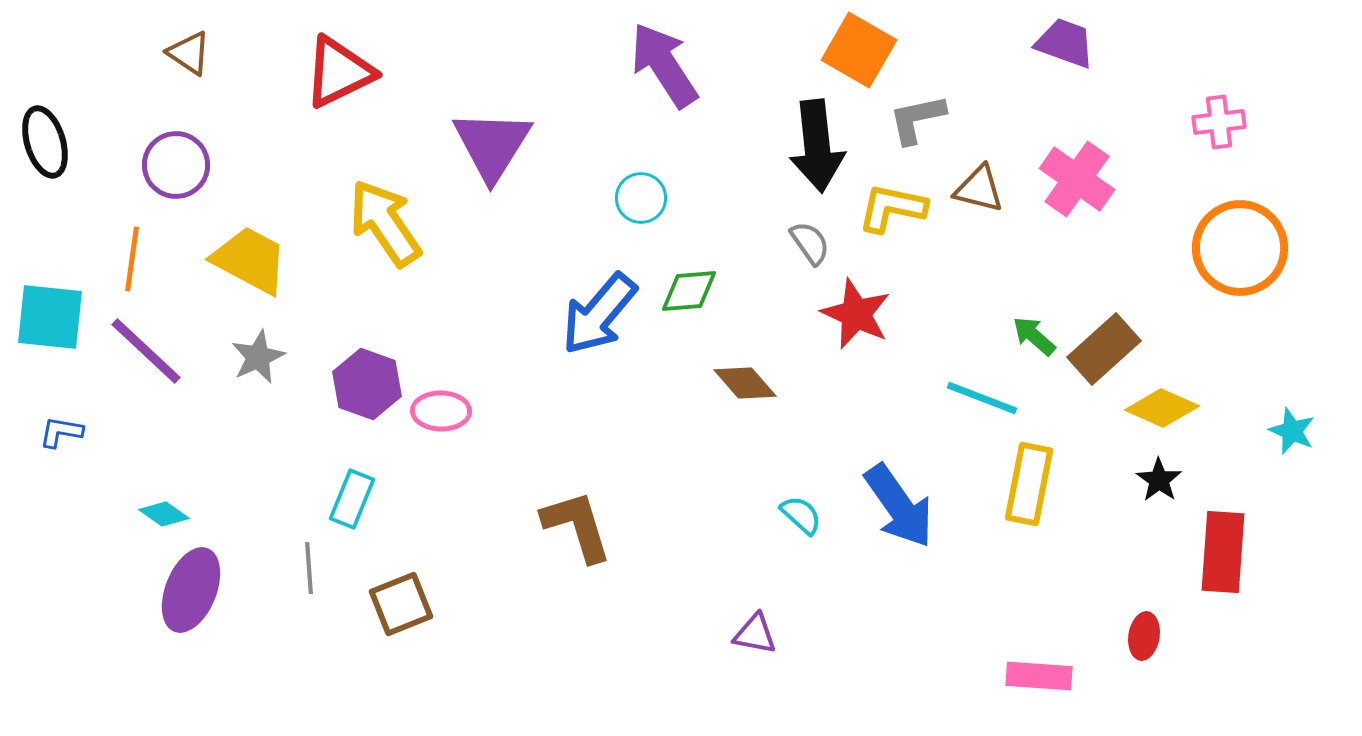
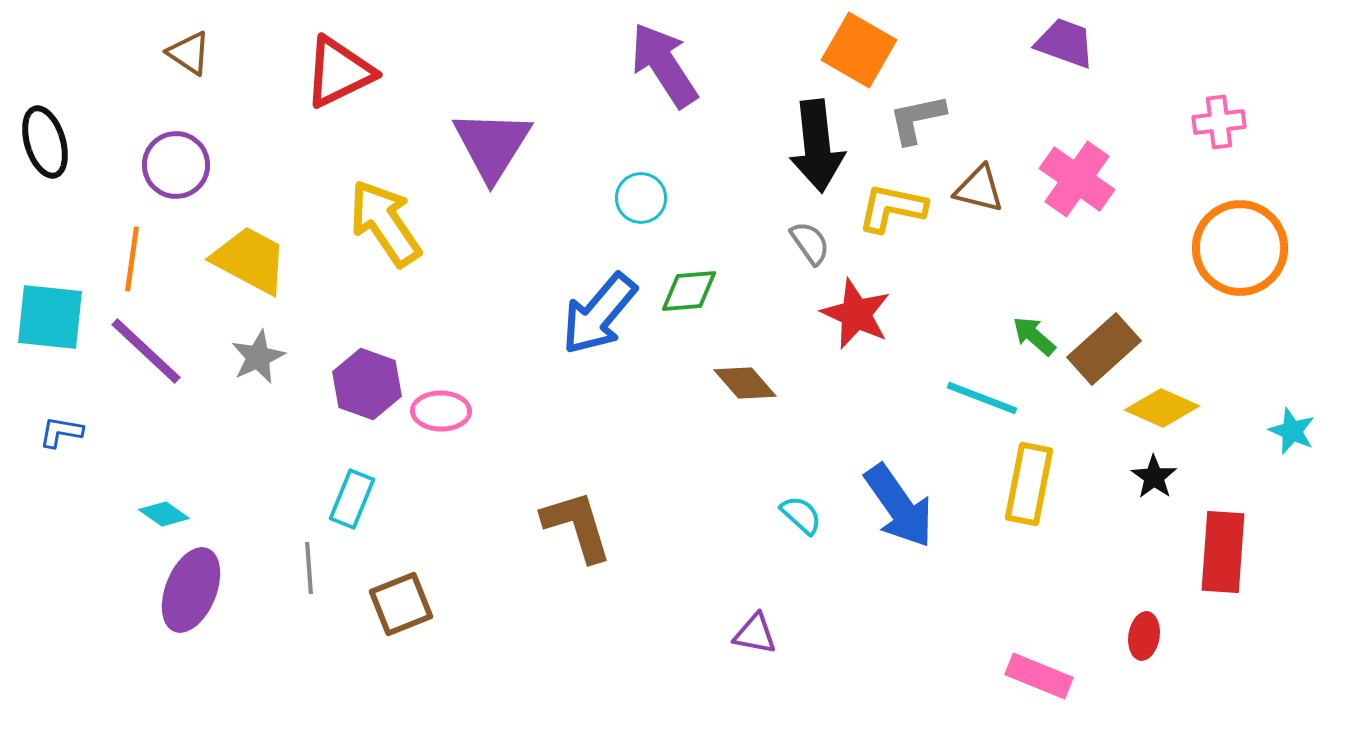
black star at (1159, 480): moved 5 px left, 3 px up
pink rectangle at (1039, 676): rotated 18 degrees clockwise
